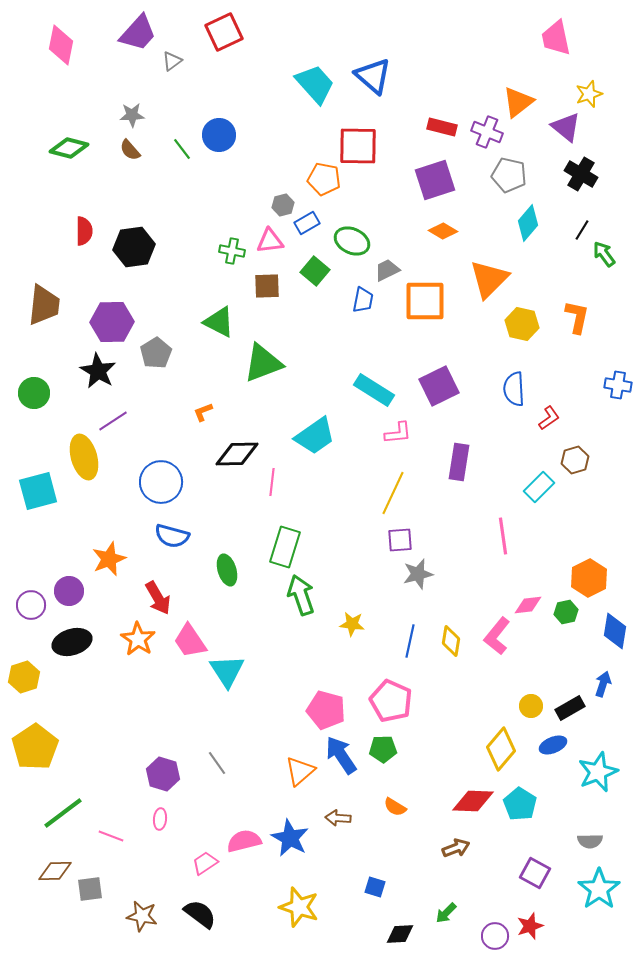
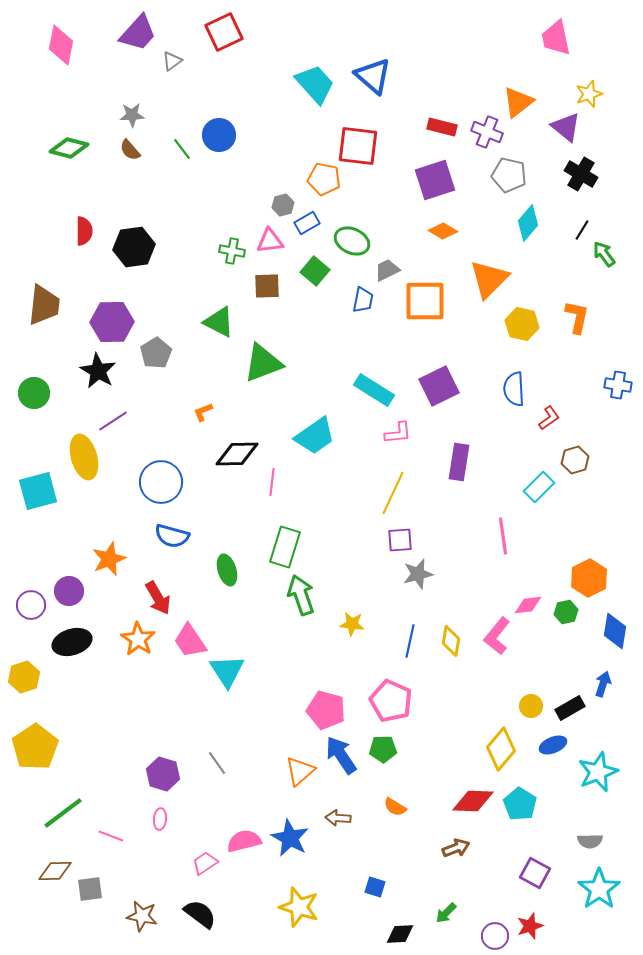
red square at (358, 146): rotated 6 degrees clockwise
